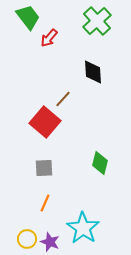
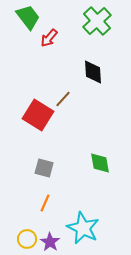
red square: moved 7 px left, 7 px up; rotated 8 degrees counterclockwise
green diamond: rotated 25 degrees counterclockwise
gray square: rotated 18 degrees clockwise
cyan star: rotated 8 degrees counterclockwise
purple star: rotated 12 degrees clockwise
